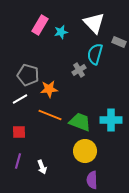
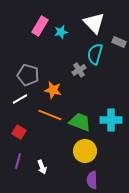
pink rectangle: moved 1 px down
orange star: moved 4 px right, 1 px down; rotated 18 degrees clockwise
red square: rotated 32 degrees clockwise
